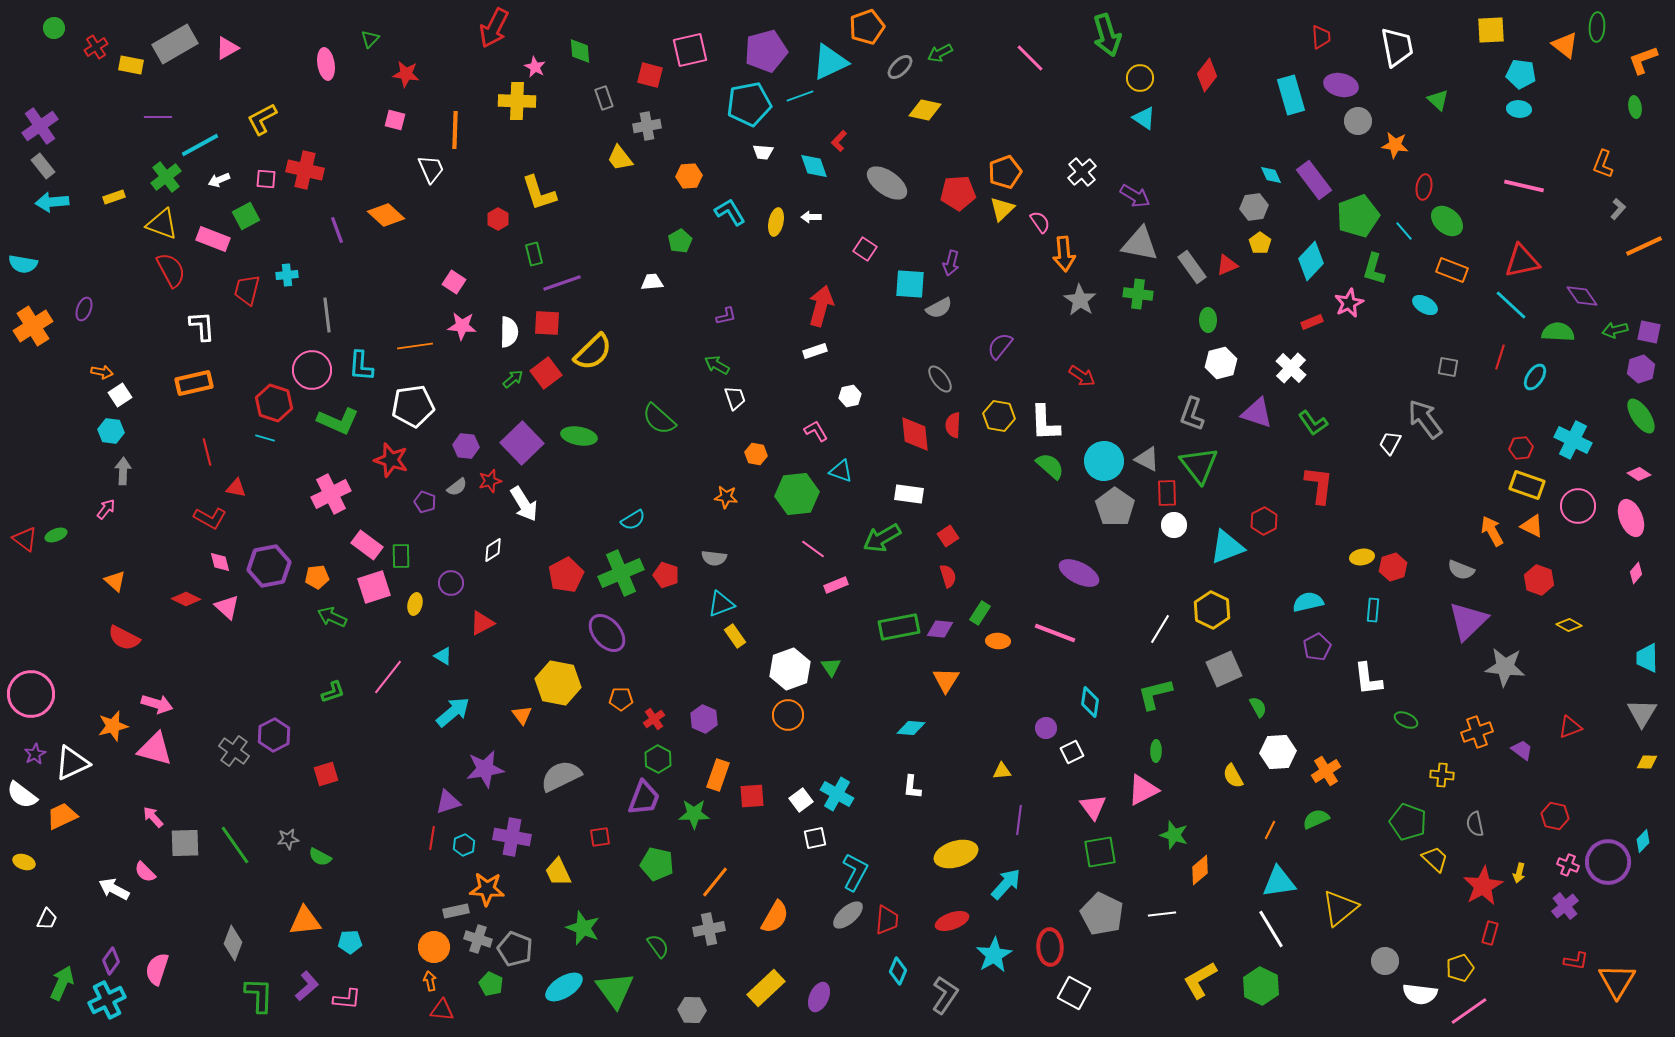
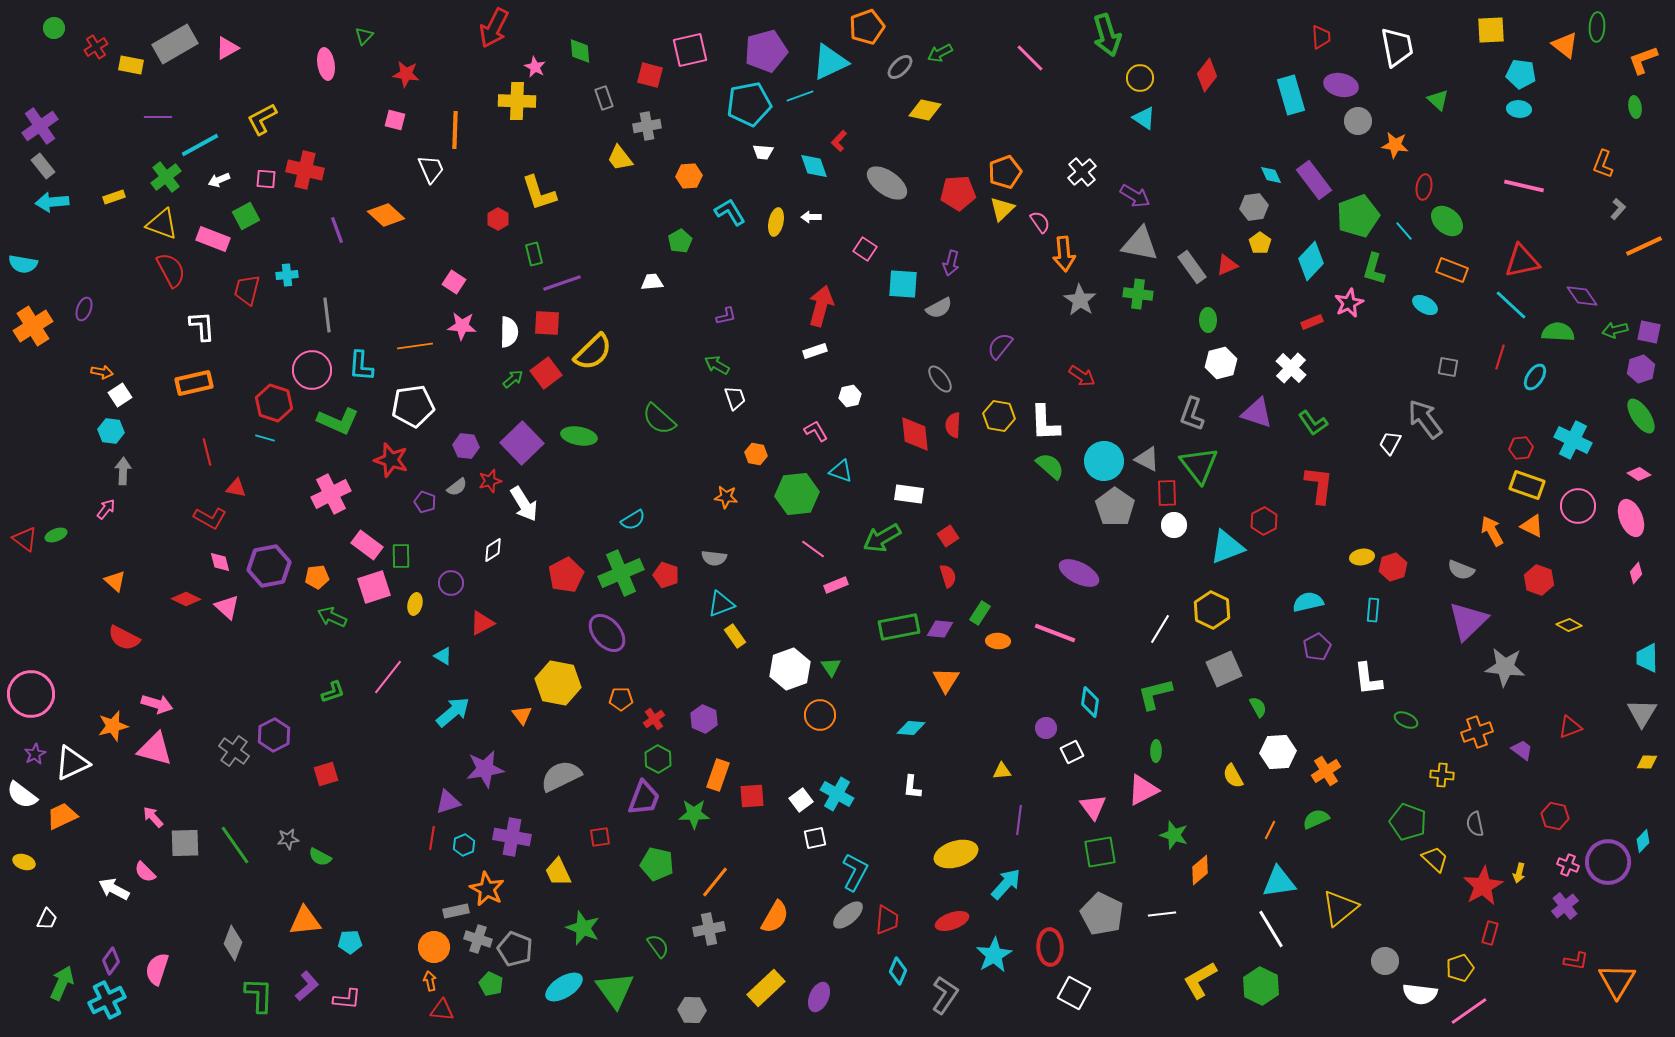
green triangle at (370, 39): moved 6 px left, 3 px up
cyan square at (910, 284): moved 7 px left
orange circle at (788, 715): moved 32 px right
orange star at (487, 889): rotated 24 degrees clockwise
